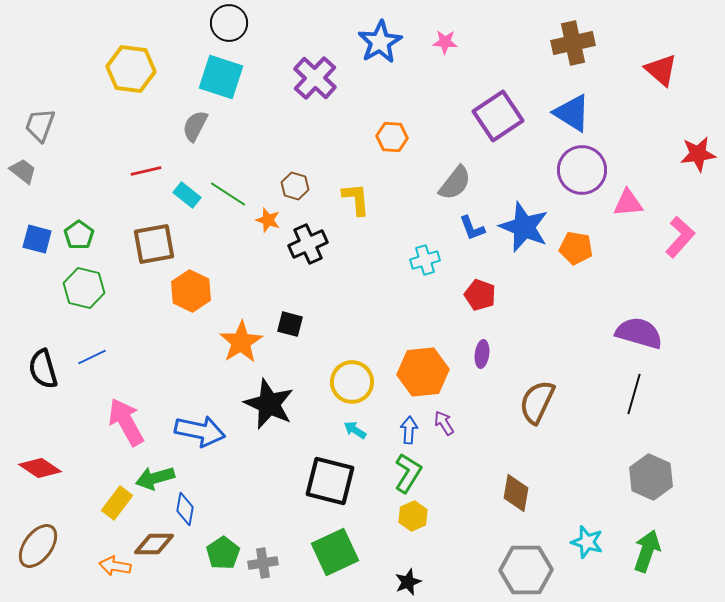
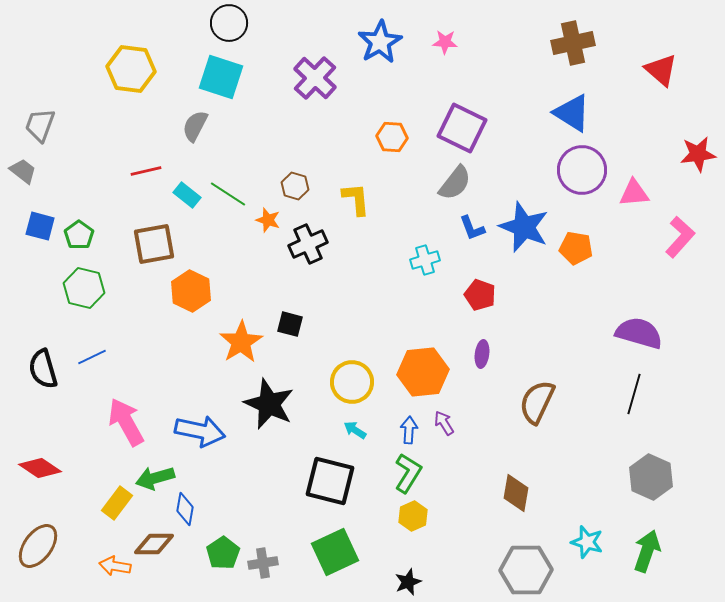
purple square at (498, 116): moved 36 px left, 12 px down; rotated 30 degrees counterclockwise
pink triangle at (628, 203): moved 6 px right, 10 px up
blue square at (37, 239): moved 3 px right, 13 px up
